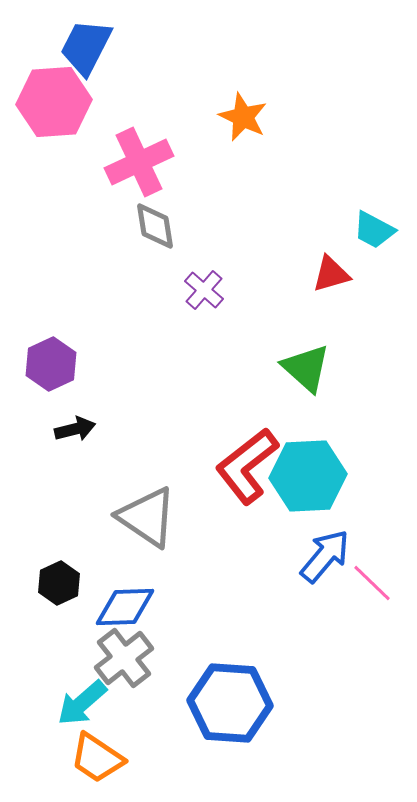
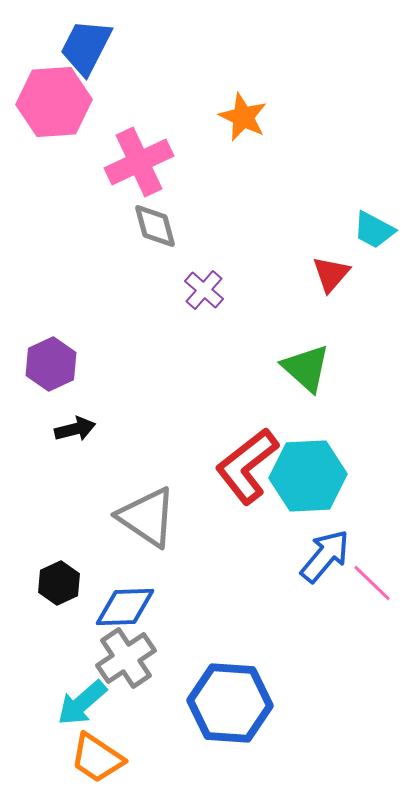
gray diamond: rotated 6 degrees counterclockwise
red triangle: rotated 33 degrees counterclockwise
gray cross: moved 2 px right; rotated 4 degrees clockwise
